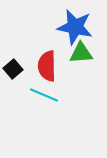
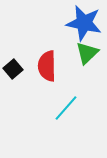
blue star: moved 9 px right, 4 px up
green triangle: moved 6 px right; rotated 40 degrees counterclockwise
cyan line: moved 22 px right, 13 px down; rotated 72 degrees counterclockwise
